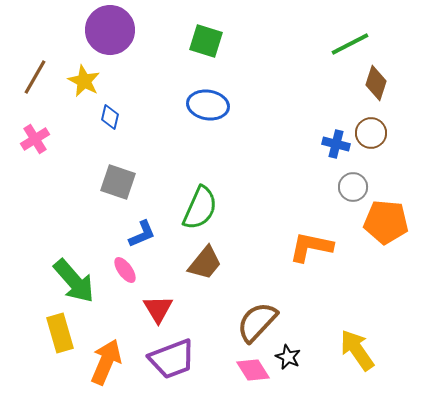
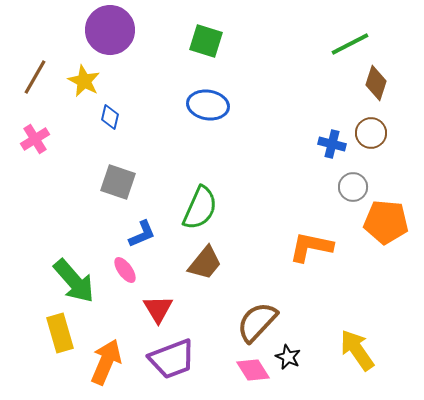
blue cross: moved 4 px left
